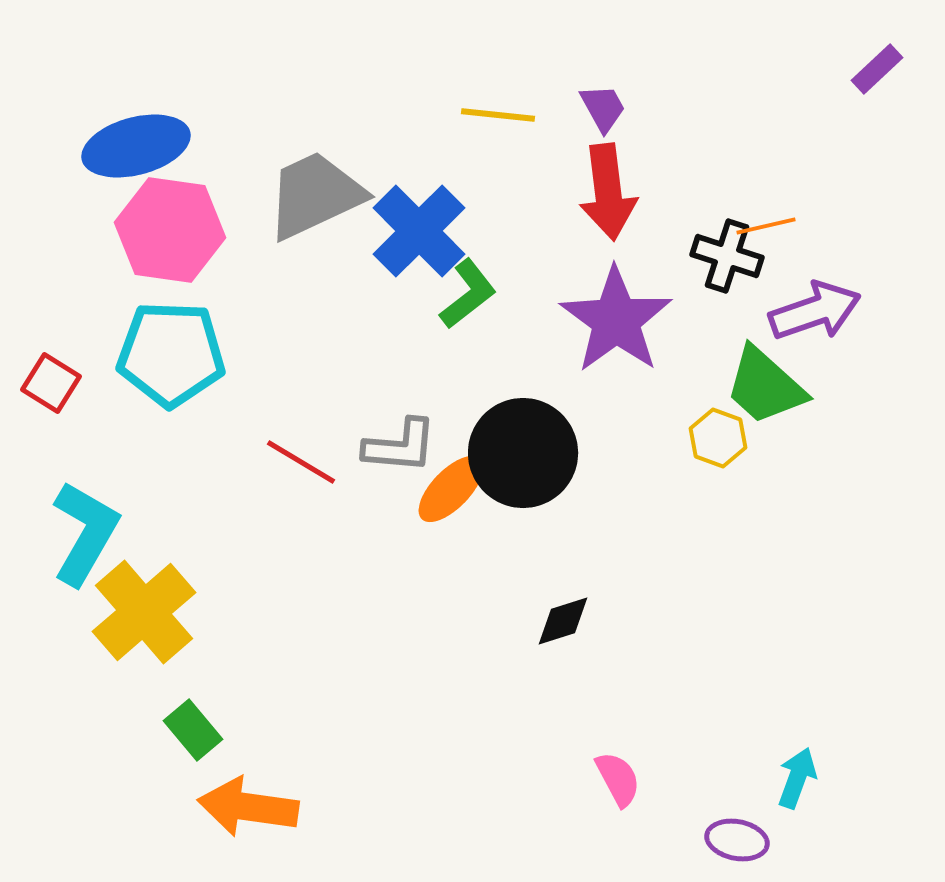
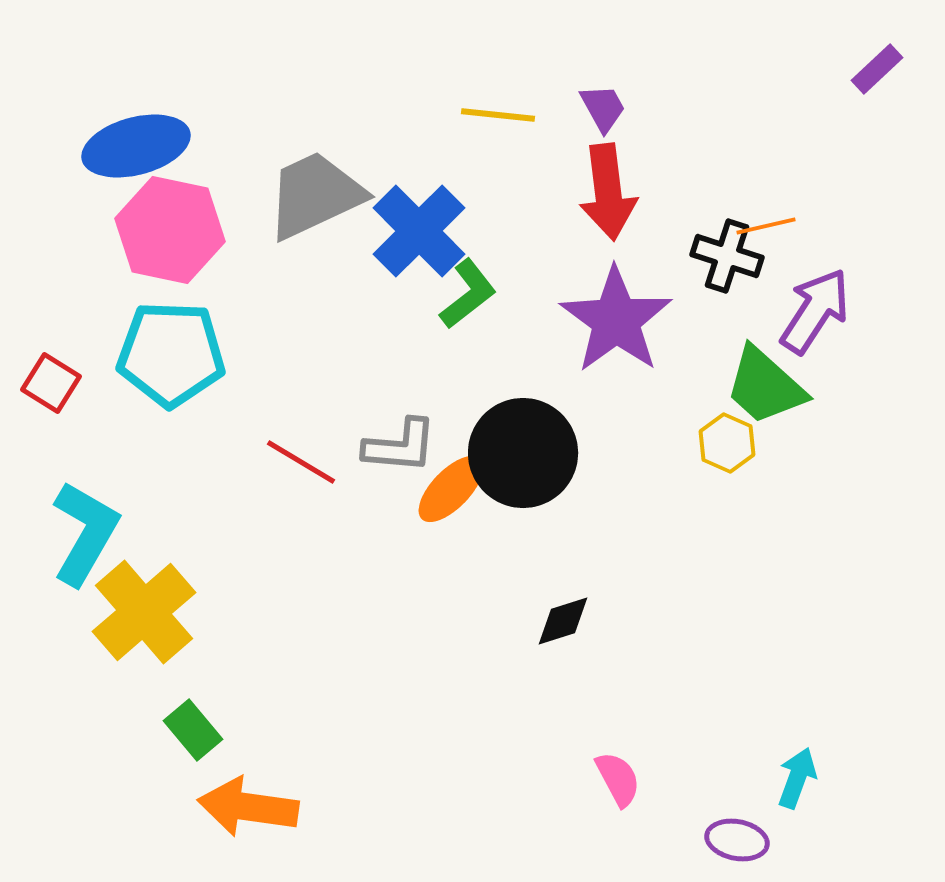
pink hexagon: rotated 4 degrees clockwise
purple arrow: rotated 38 degrees counterclockwise
yellow hexagon: moved 9 px right, 5 px down; rotated 4 degrees clockwise
